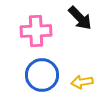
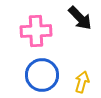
yellow arrow: rotated 115 degrees clockwise
